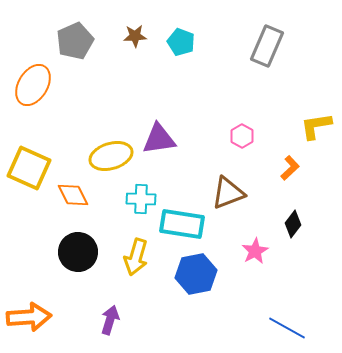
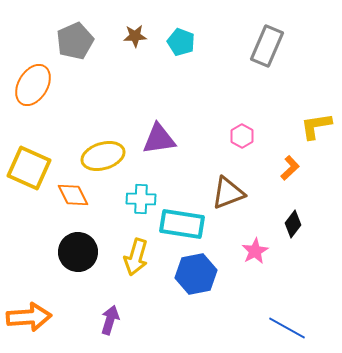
yellow ellipse: moved 8 px left
